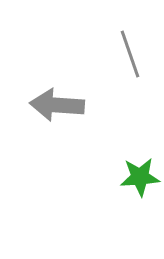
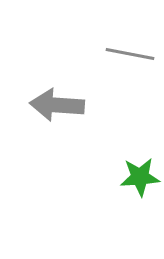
gray line: rotated 60 degrees counterclockwise
